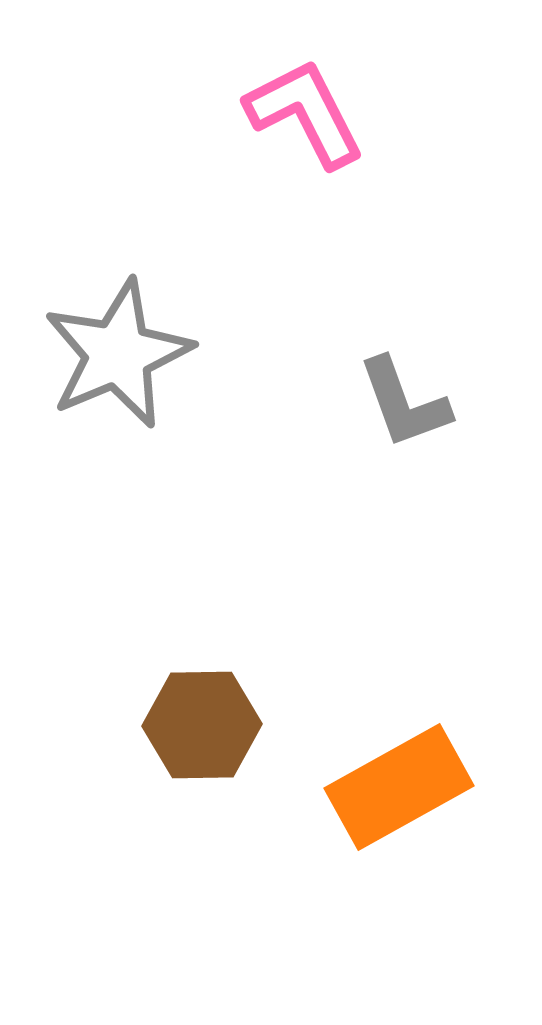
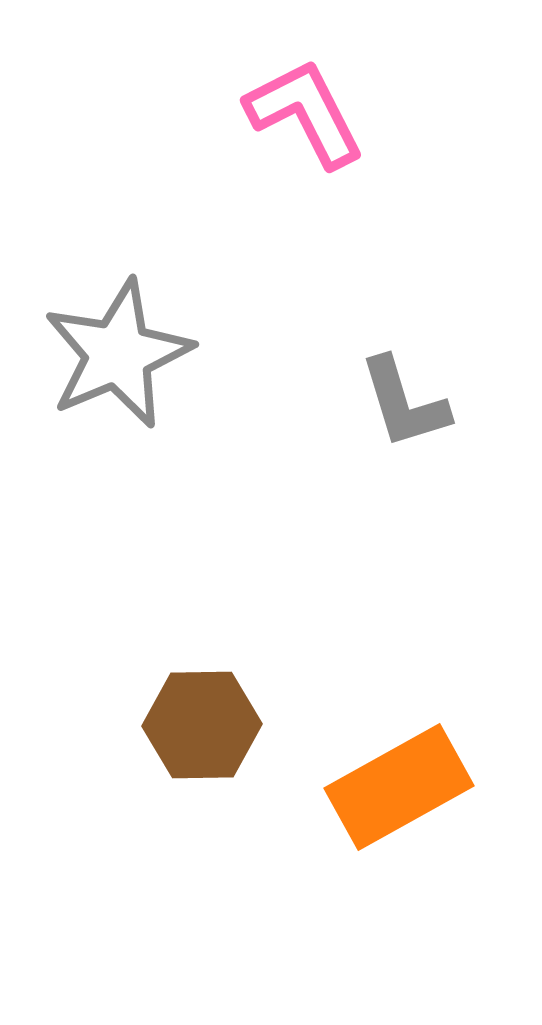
gray L-shape: rotated 3 degrees clockwise
